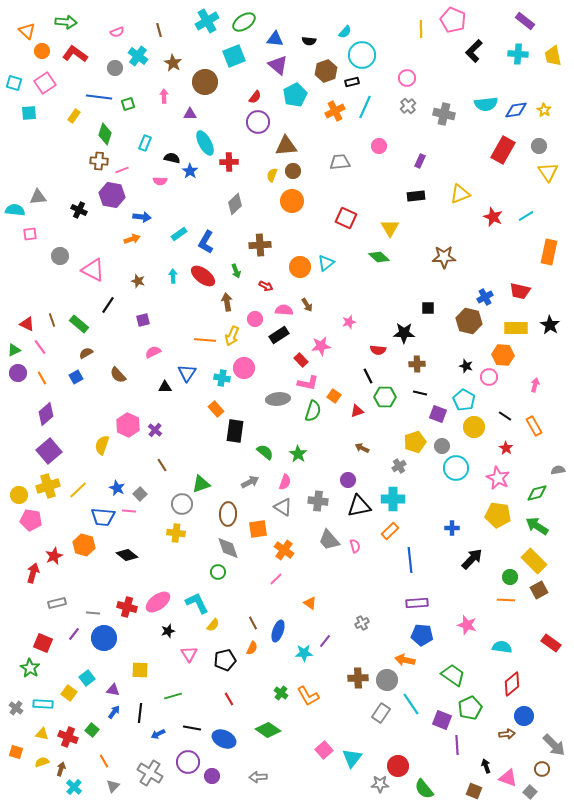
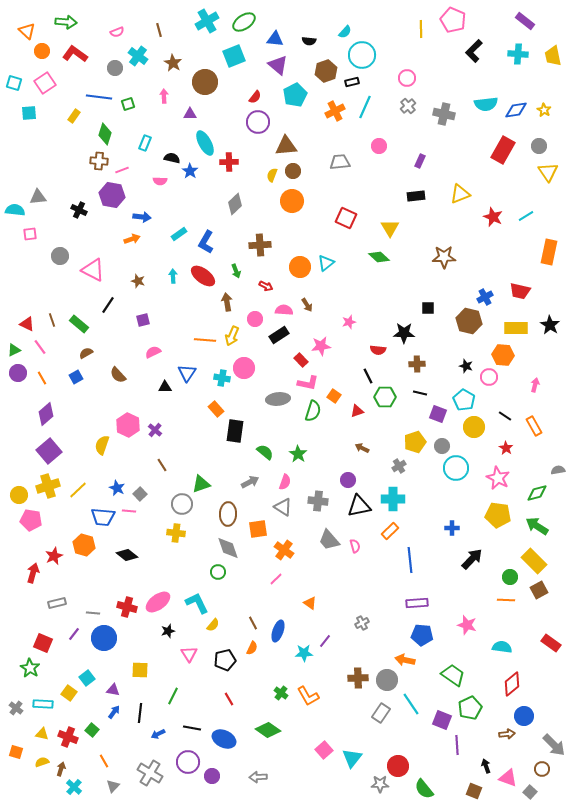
green line at (173, 696): rotated 48 degrees counterclockwise
